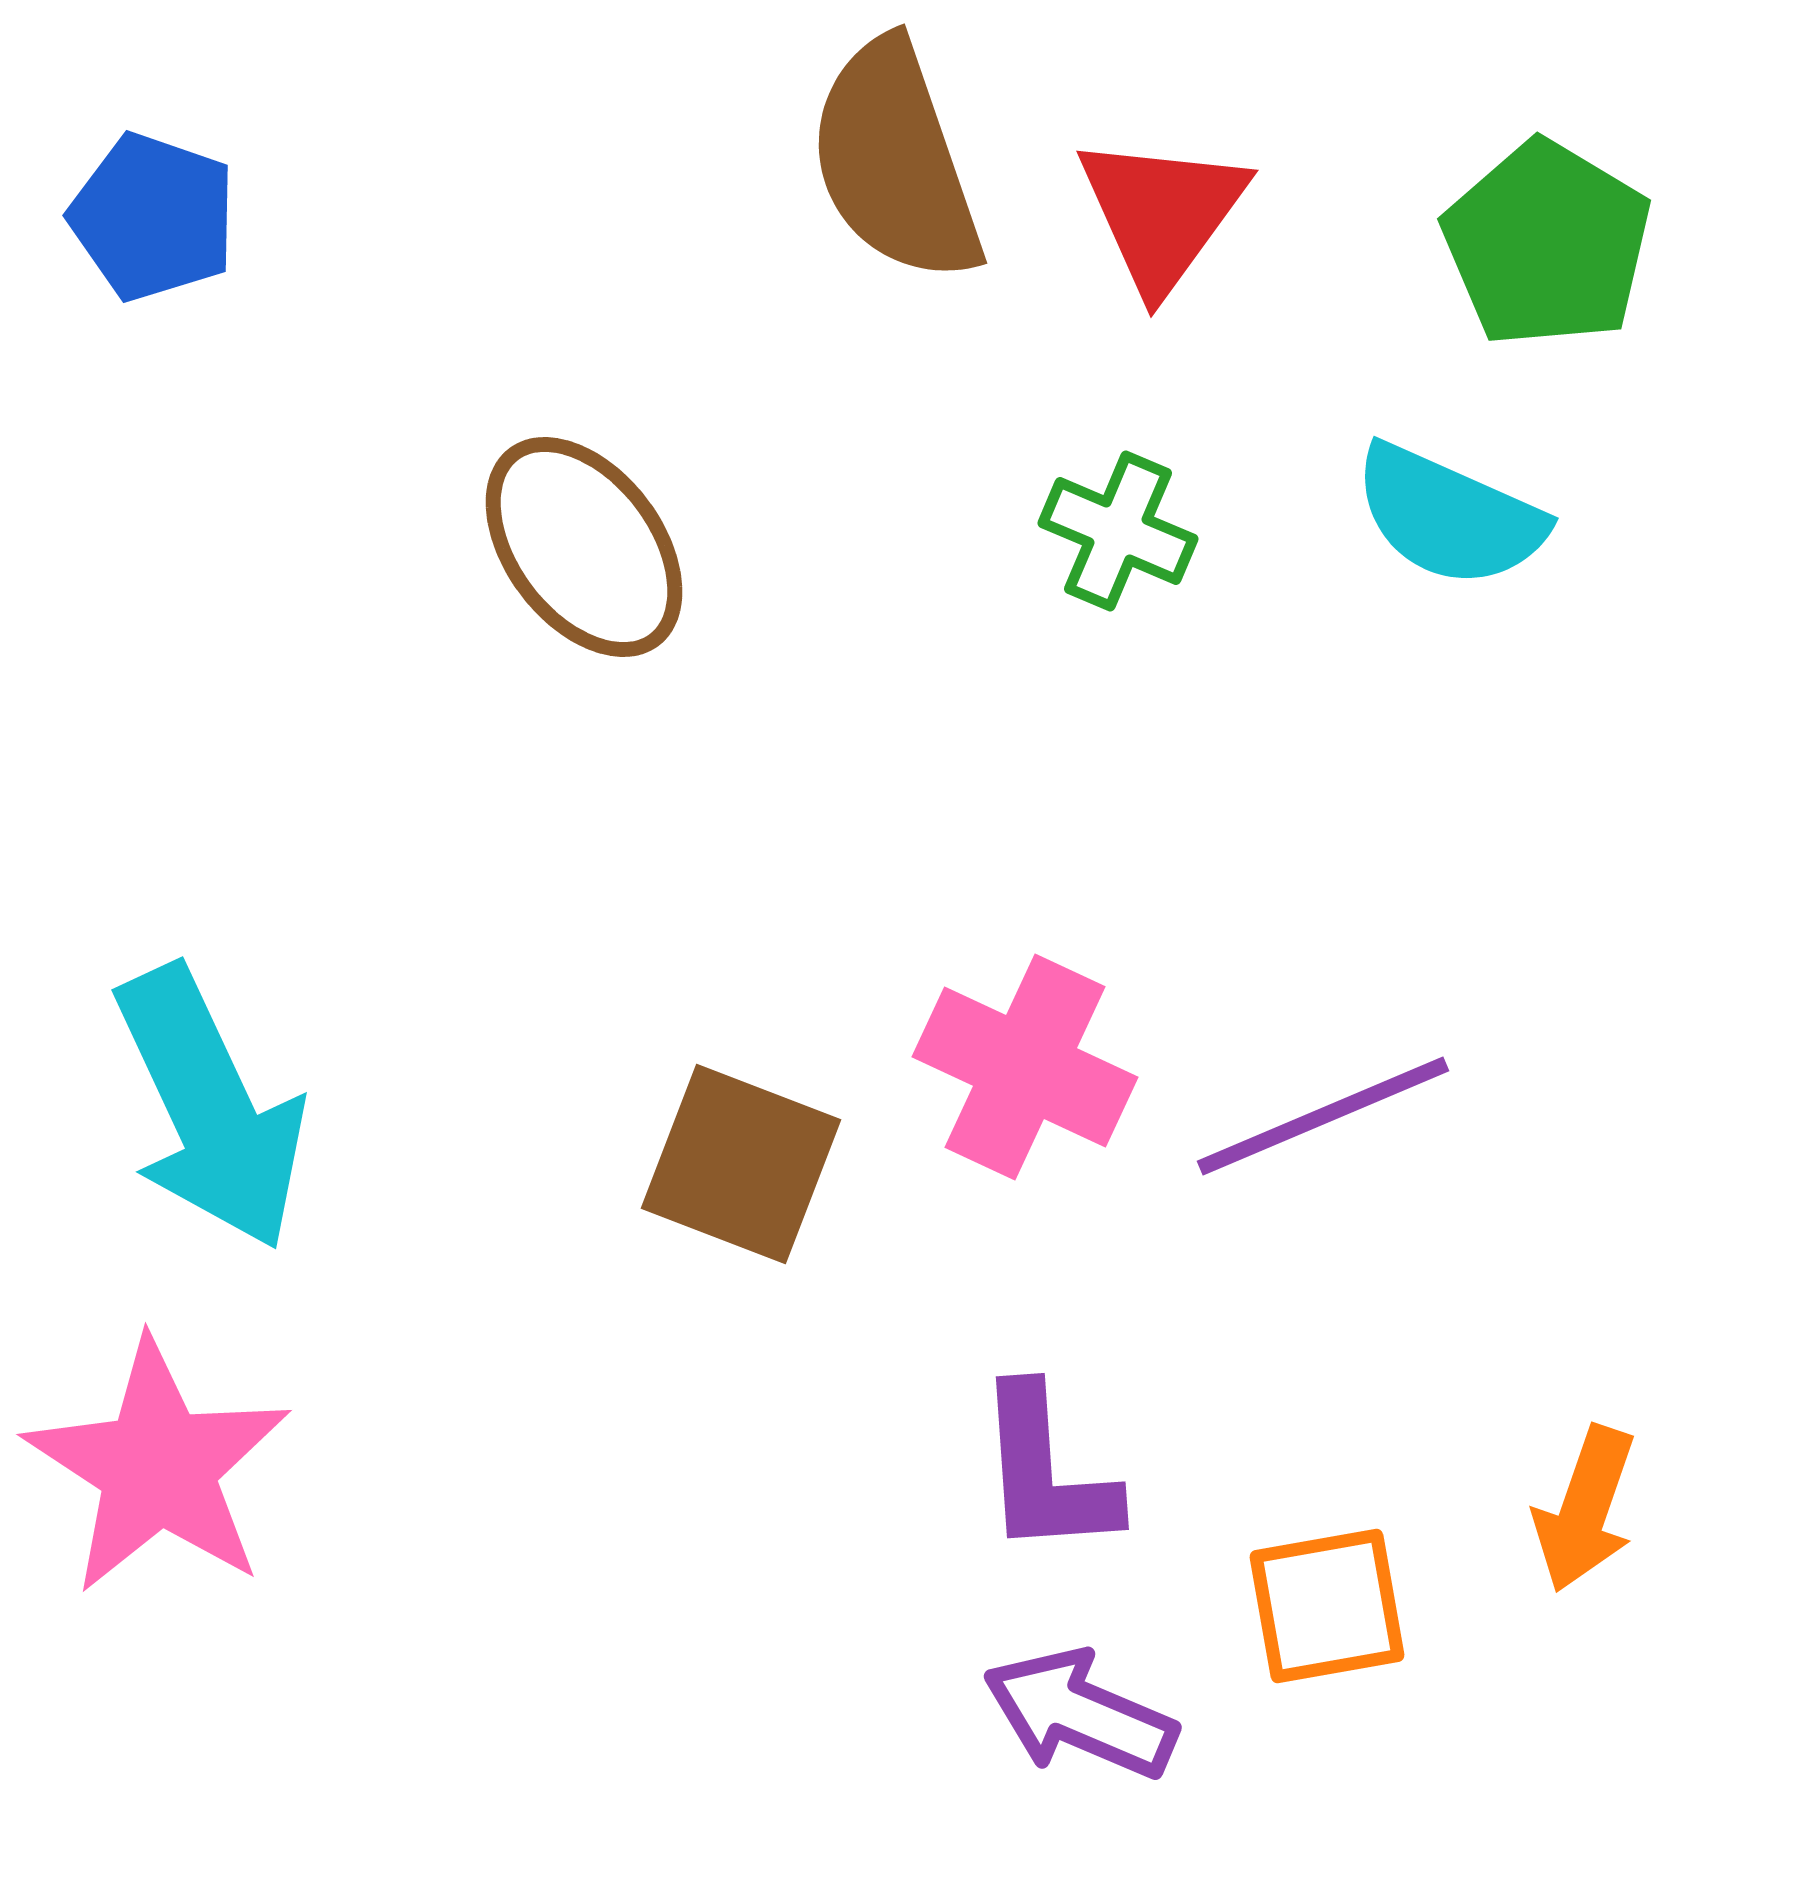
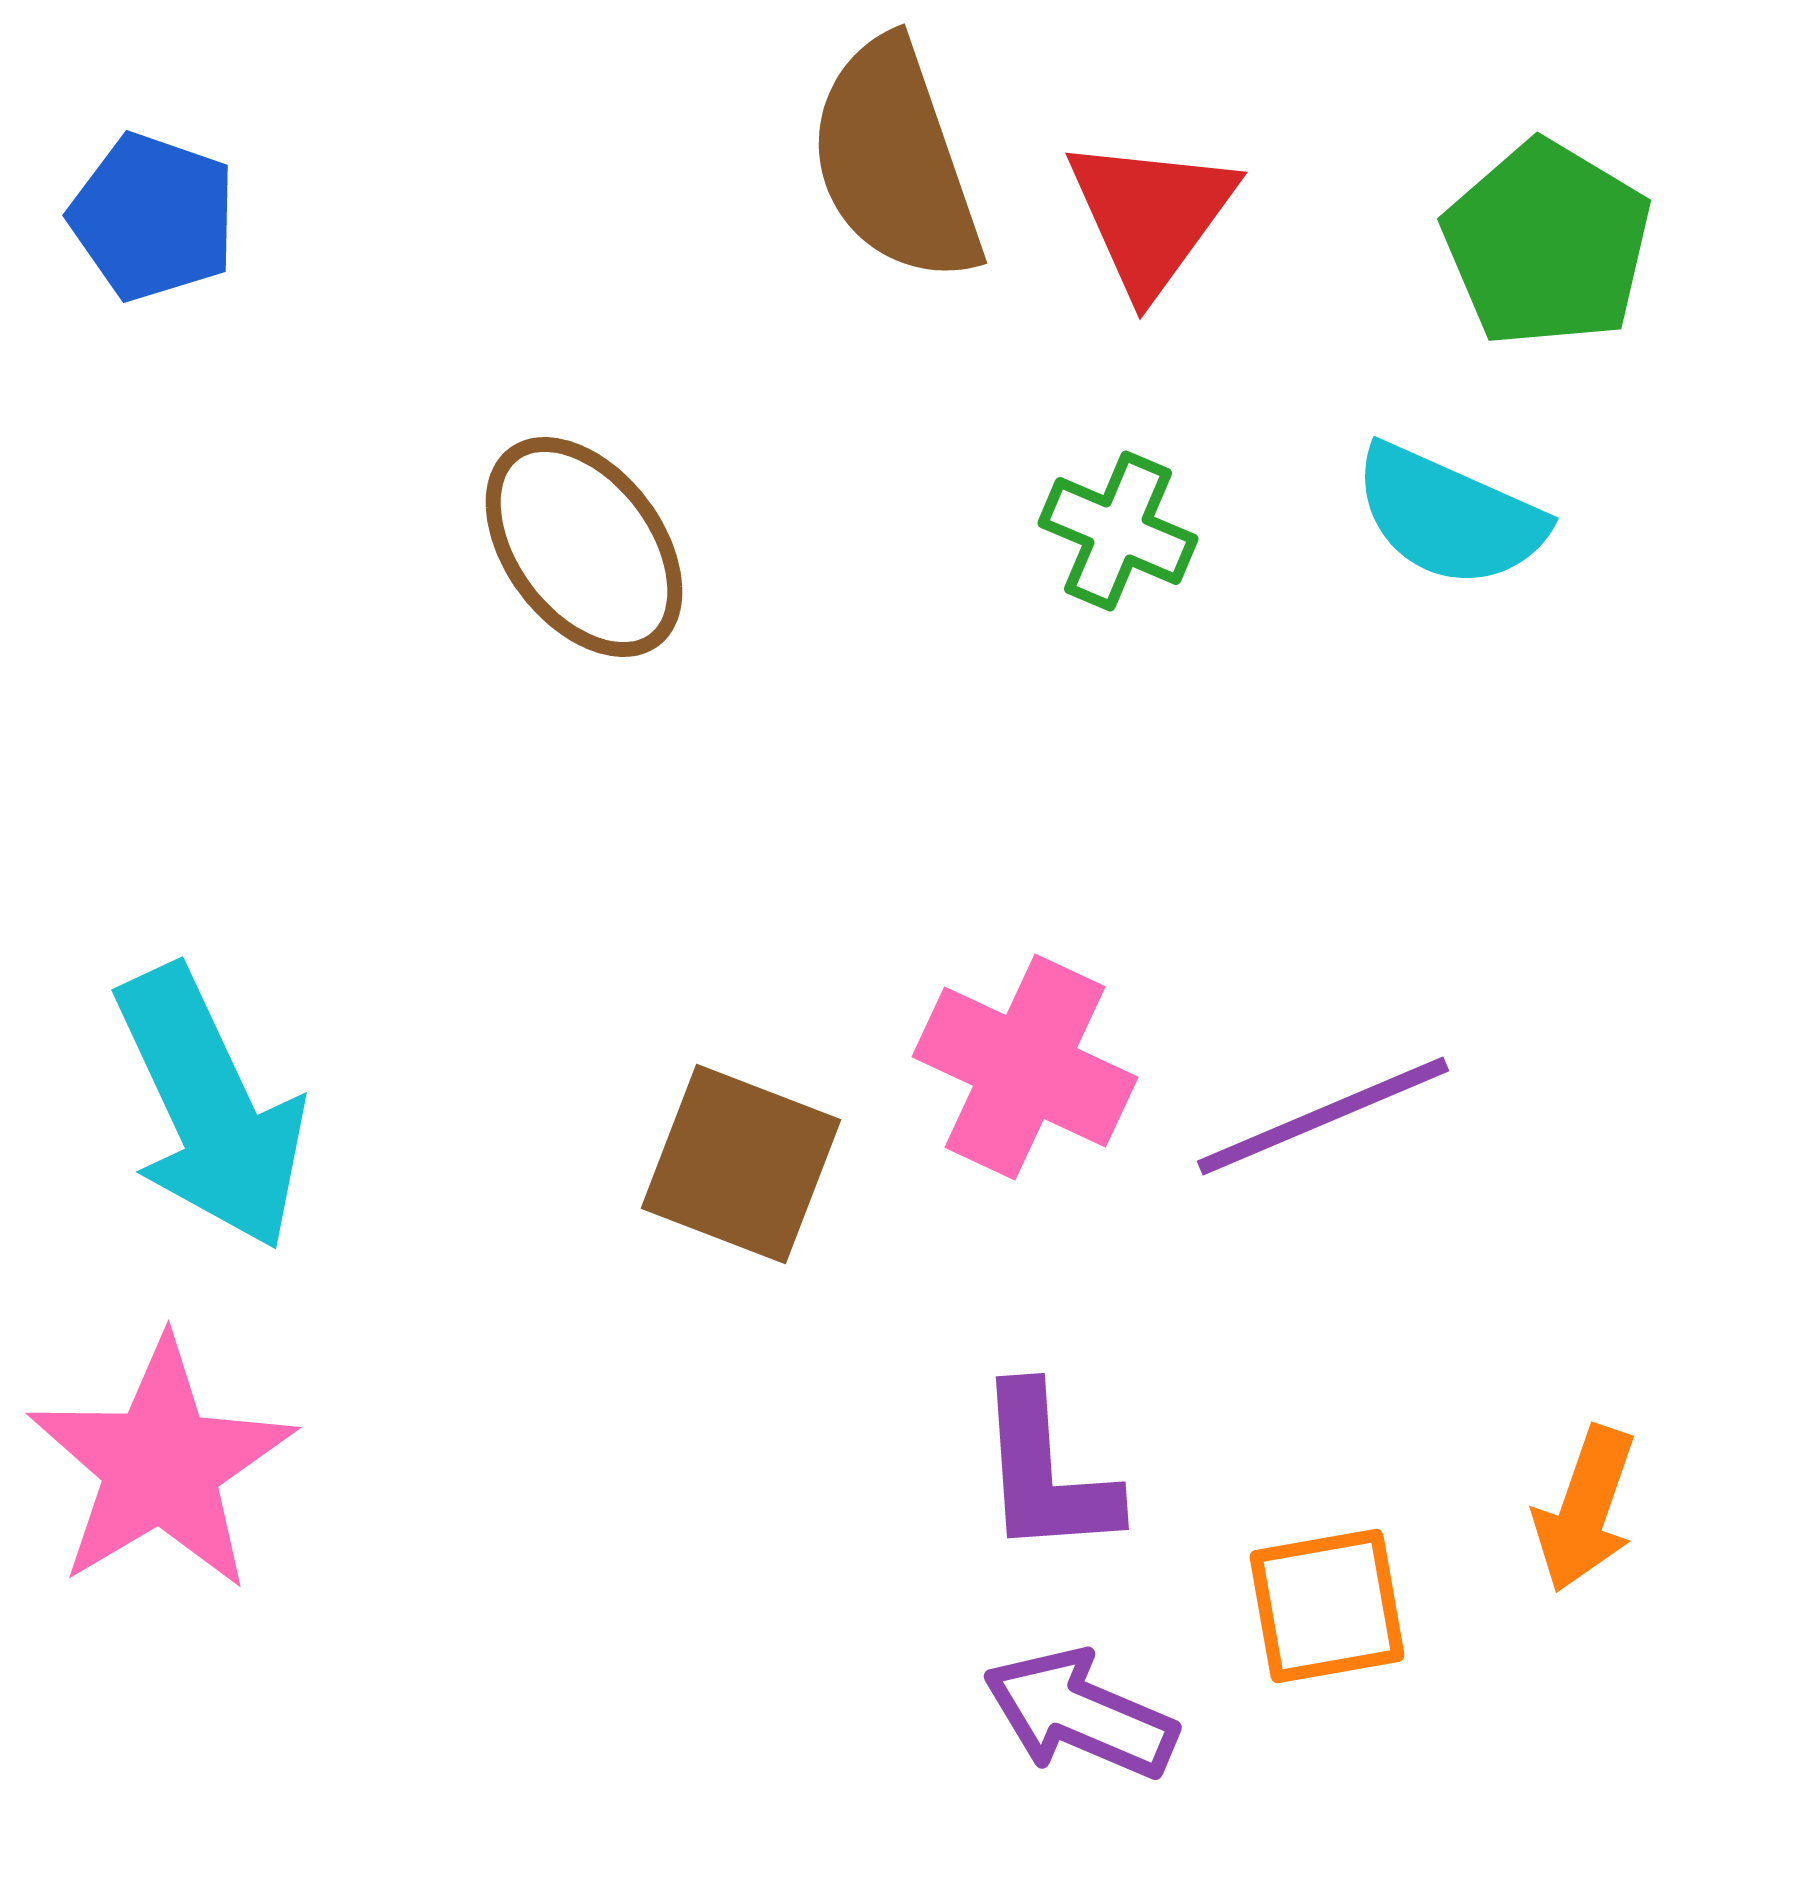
red triangle: moved 11 px left, 2 px down
pink star: moved 3 px right, 2 px up; rotated 8 degrees clockwise
